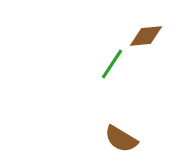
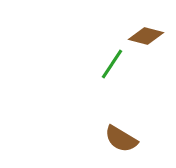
brown diamond: rotated 20 degrees clockwise
